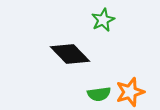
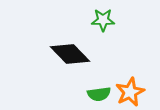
green star: rotated 25 degrees clockwise
orange star: rotated 8 degrees counterclockwise
